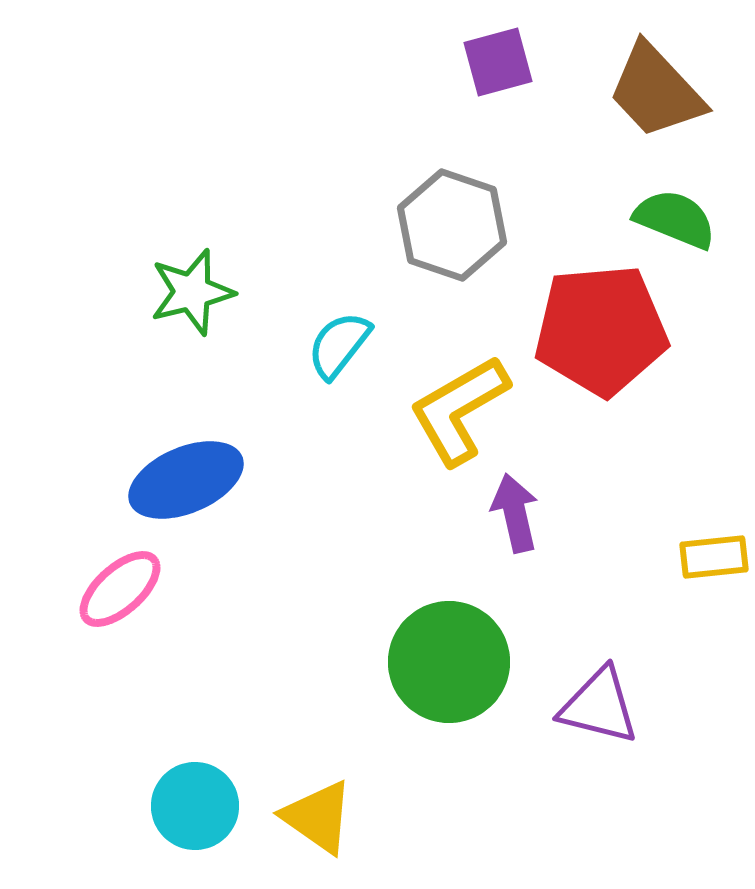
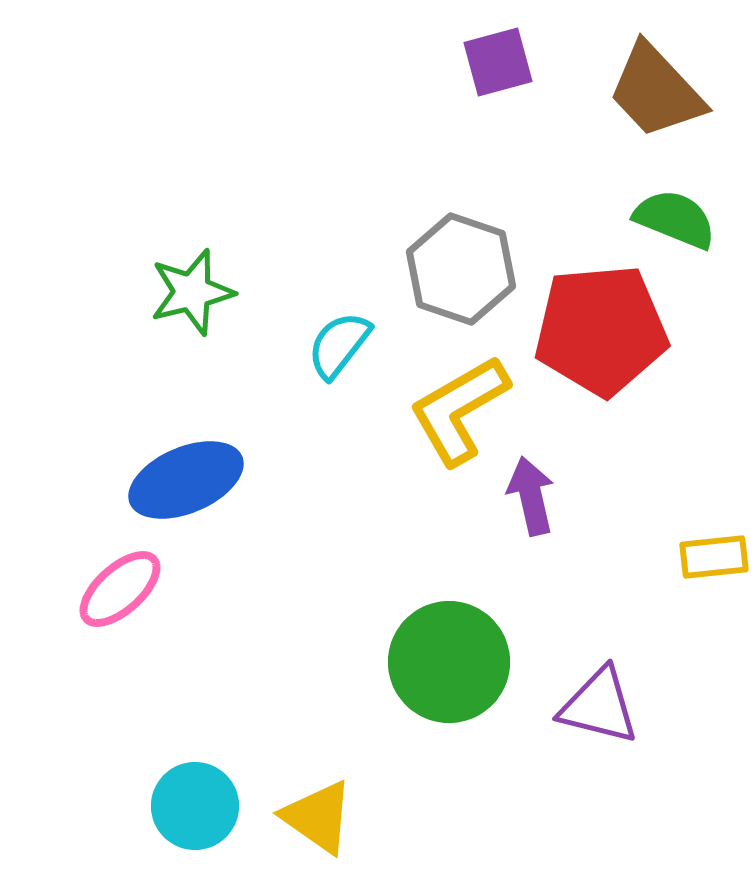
gray hexagon: moved 9 px right, 44 px down
purple arrow: moved 16 px right, 17 px up
